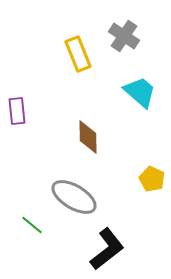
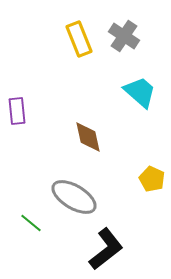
yellow rectangle: moved 1 px right, 15 px up
brown diamond: rotated 12 degrees counterclockwise
green line: moved 1 px left, 2 px up
black L-shape: moved 1 px left
